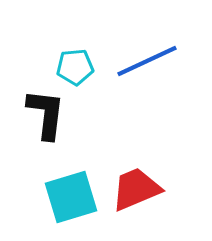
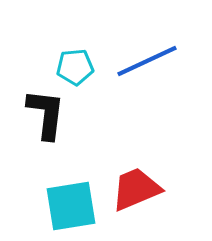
cyan square: moved 9 px down; rotated 8 degrees clockwise
